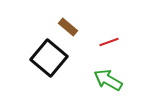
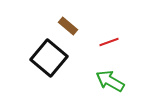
brown rectangle: moved 1 px up
green arrow: moved 2 px right, 1 px down
